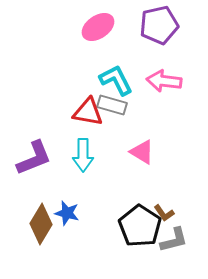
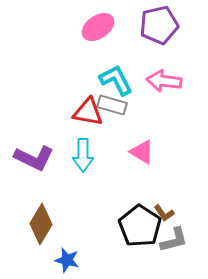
purple L-shape: rotated 48 degrees clockwise
blue star: moved 47 px down
